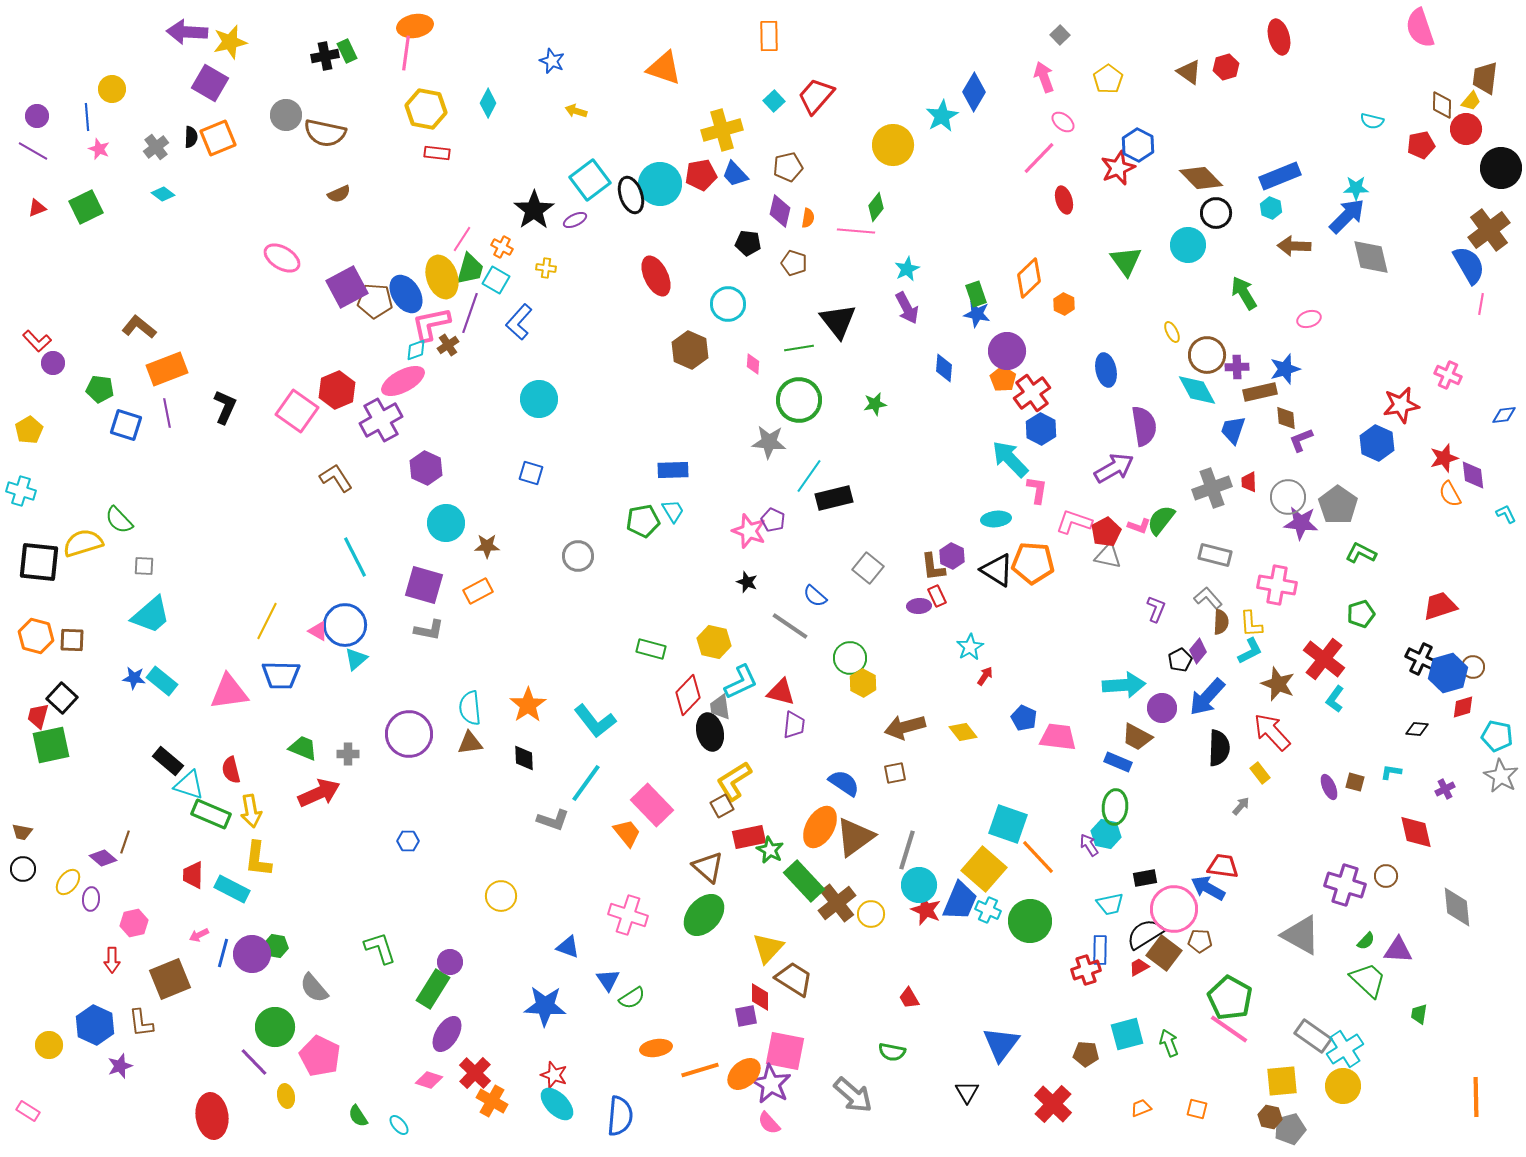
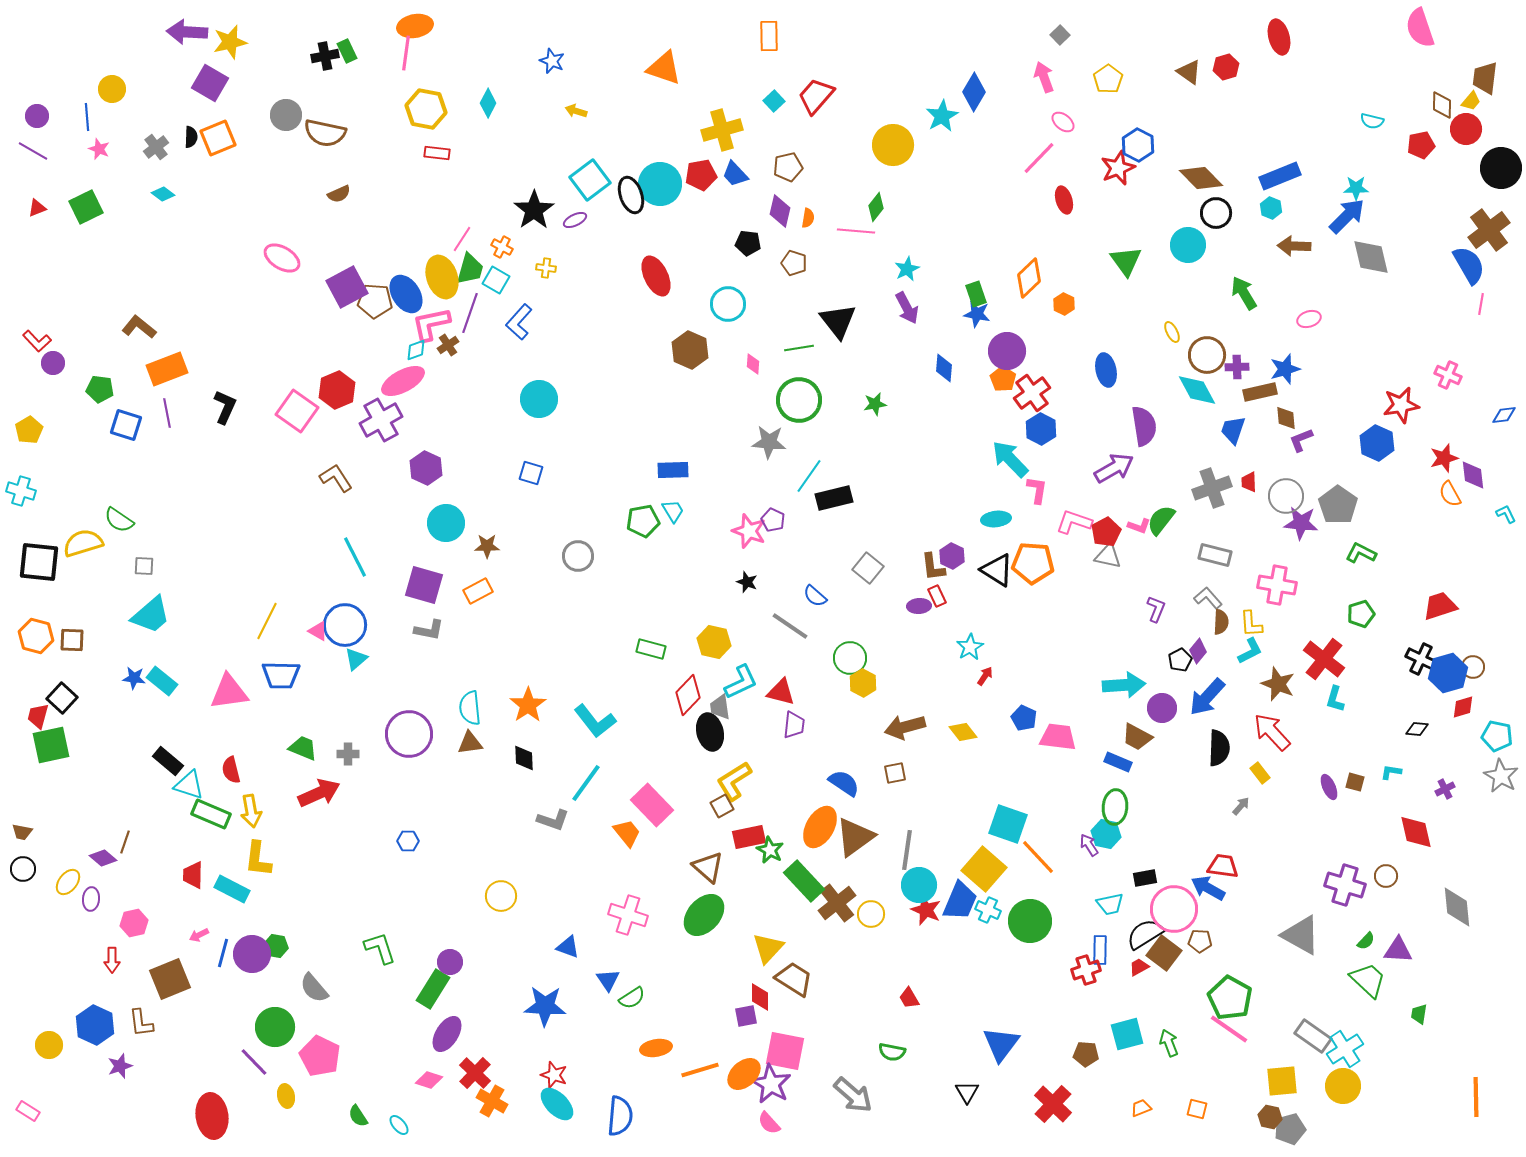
gray circle at (1288, 497): moved 2 px left, 1 px up
green semicircle at (119, 520): rotated 12 degrees counterclockwise
cyan L-shape at (1335, 699): rotated 20 degrees counterclockwise
gray line at (907, 850): rotated 9 degrees counterclockwise
